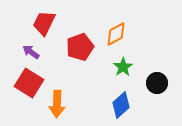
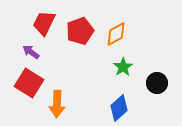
red pentagon: moved 16 px up
blue diamond: moved 2 px left, 3 px down
